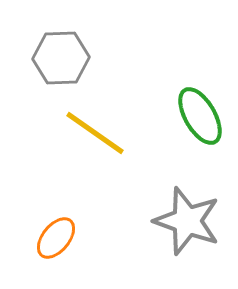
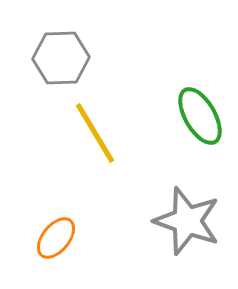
yellow line: rotated 24 degrees clockwise
